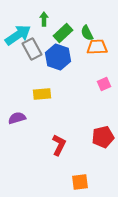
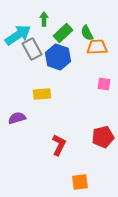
pink square: rotated 32 degrees clockwise
